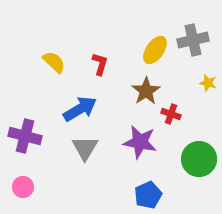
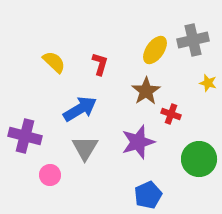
purple star: moved 2 px left; rotated 28 degrees counterclockwise
pink circle: moved 27 px right, 12 px up
